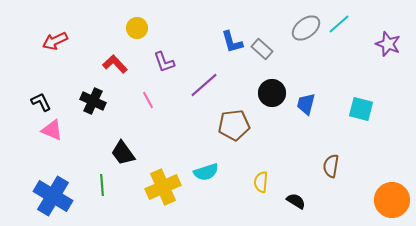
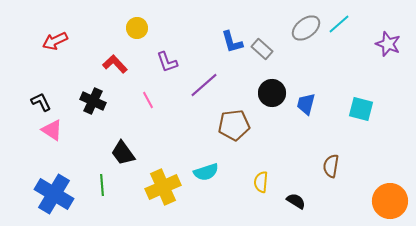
purple L-shape: moved 3 px right
pink triangle: rotated 10 degrees clockwise
blue cross: moved 1 px right, 2 px up
orange circle: moved 2 px left, 1 px down
